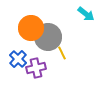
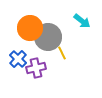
cyan arrow: moved 4 px left, 7 px down
orange circle: moved 1 px left
